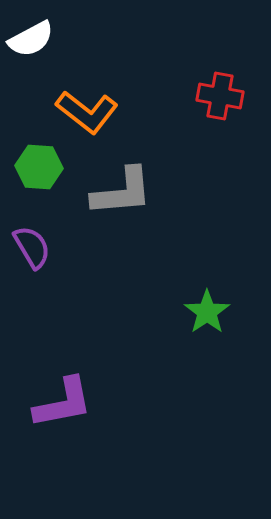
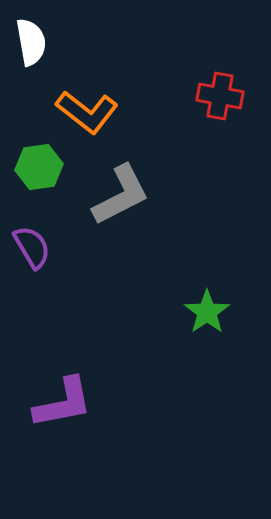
white semicircle: moved 3 px down; rotated 72 degrees counterclockwise
green hexagon: rotated 12 degrees counterclockwise
gray L-shape: moved 1 px left, 3 px down; rotated 22 degrees counterclockwise
